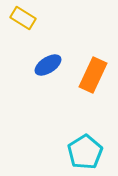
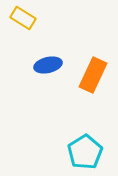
blue ellipse: rotated 20 degrees clockwise
